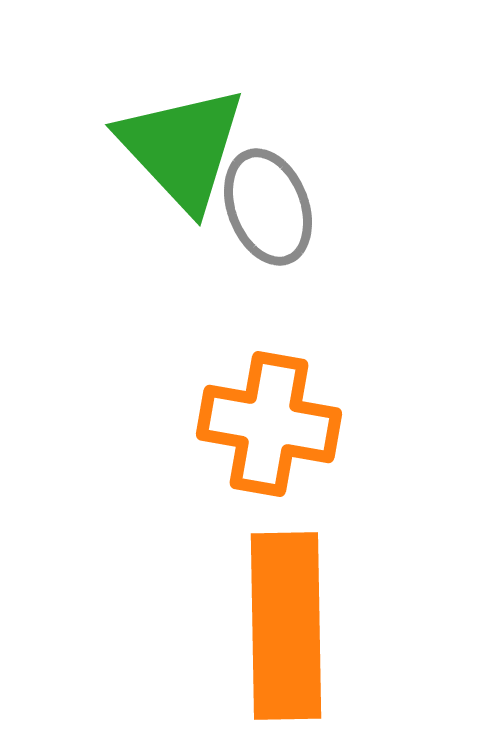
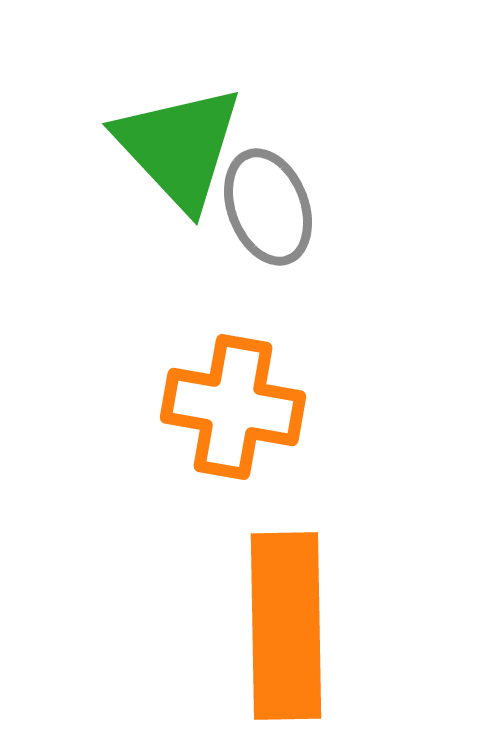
green triangle: moved 3 px left, 1 px up
orange cross: moved 36 px left, 17 px up
